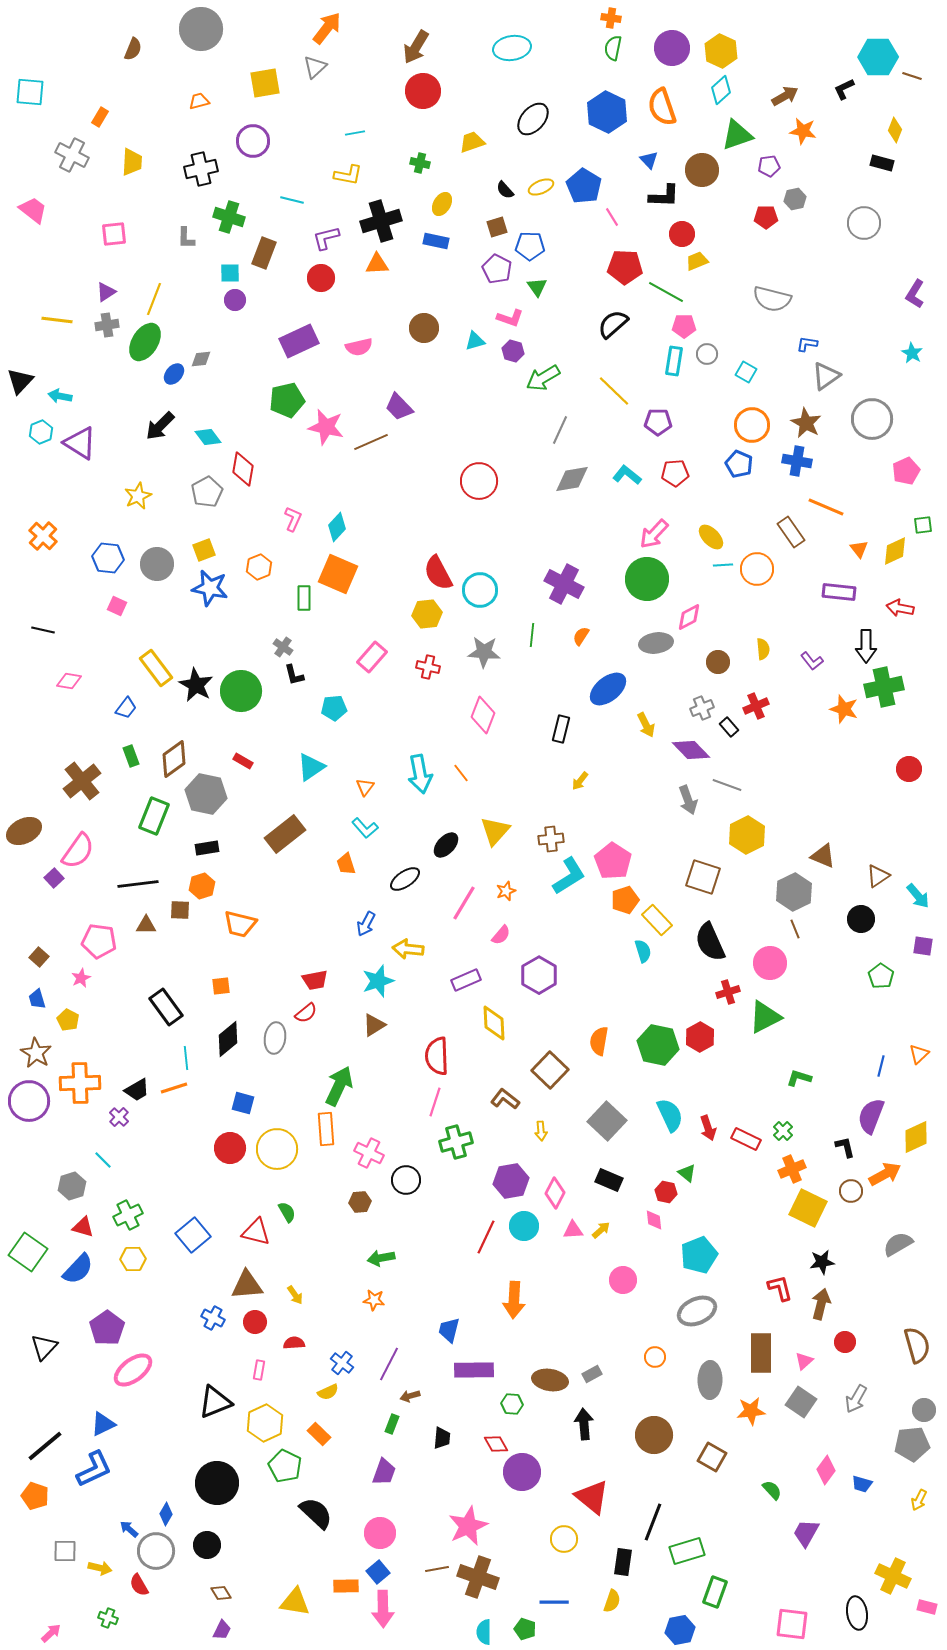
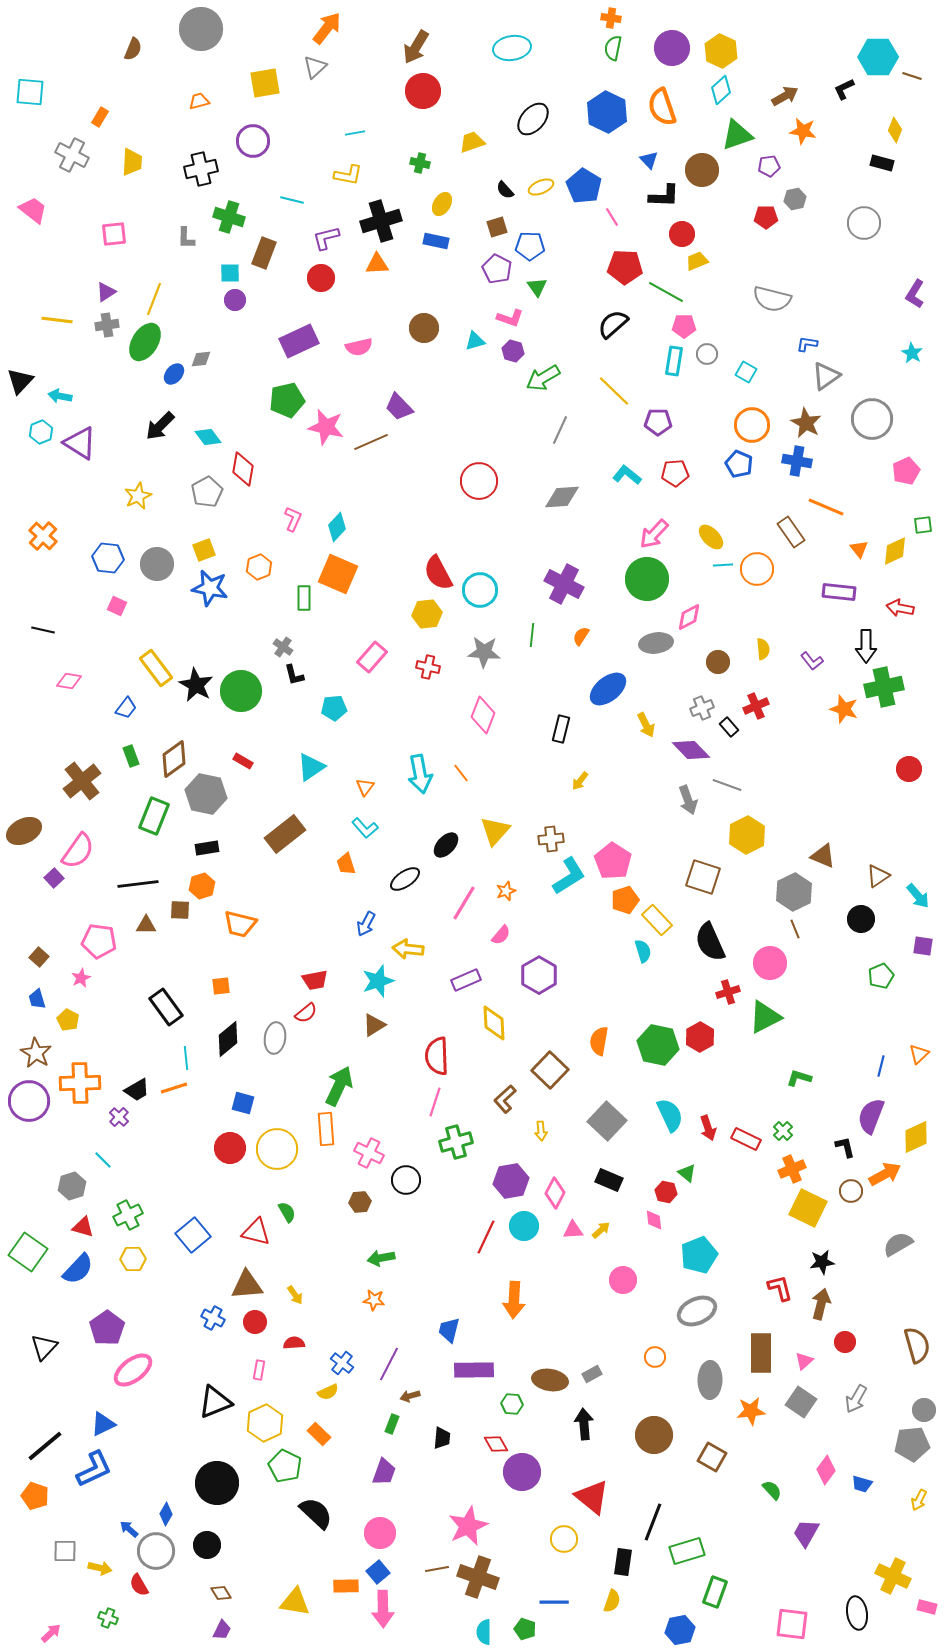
gray diamond at (572, 479): moved 10 px left, 18 px down; rotated 6 degrees clockwise
green pentagon at (881, 976): rotated 15 degrees clockwise
brown L-shape at (505, 1099): rotated 80 degrees counterclockwise
